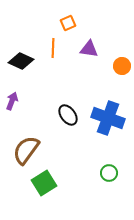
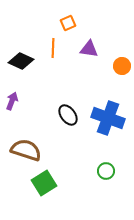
brown semicircle: rotated 72 degrees clockwise
green circle: moved 3 px left, 2 px up
